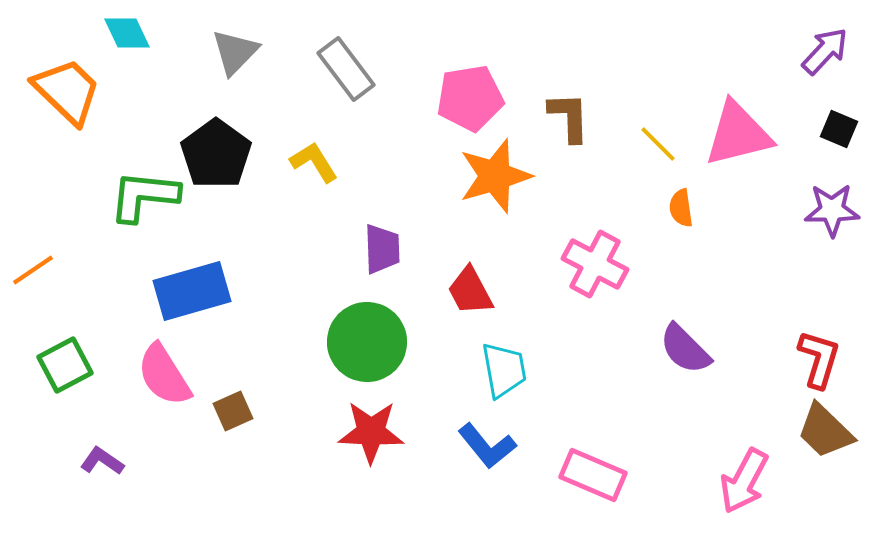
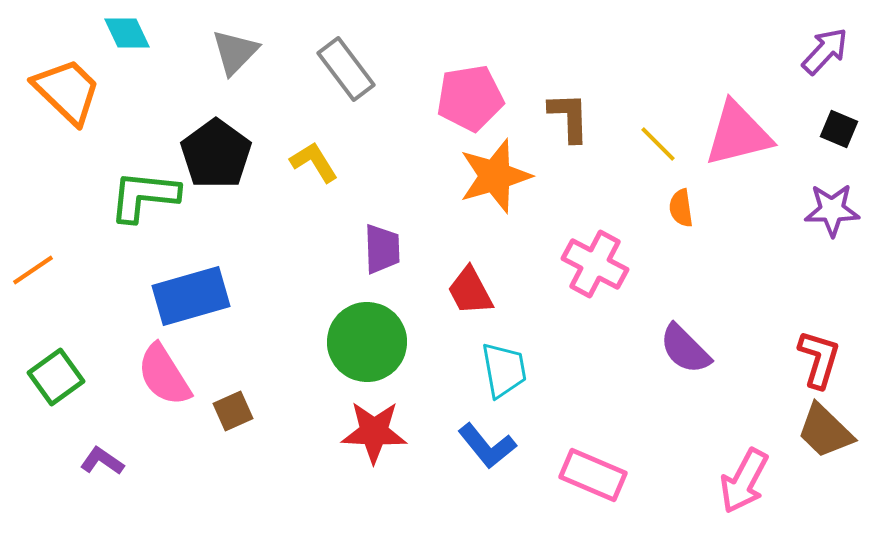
blue rectangle: moved 1 px left, 5 px down
green square: moved 9 px left, 12 px down; rotated 8 degrees counterclockwise
red star: moved 3 px right
